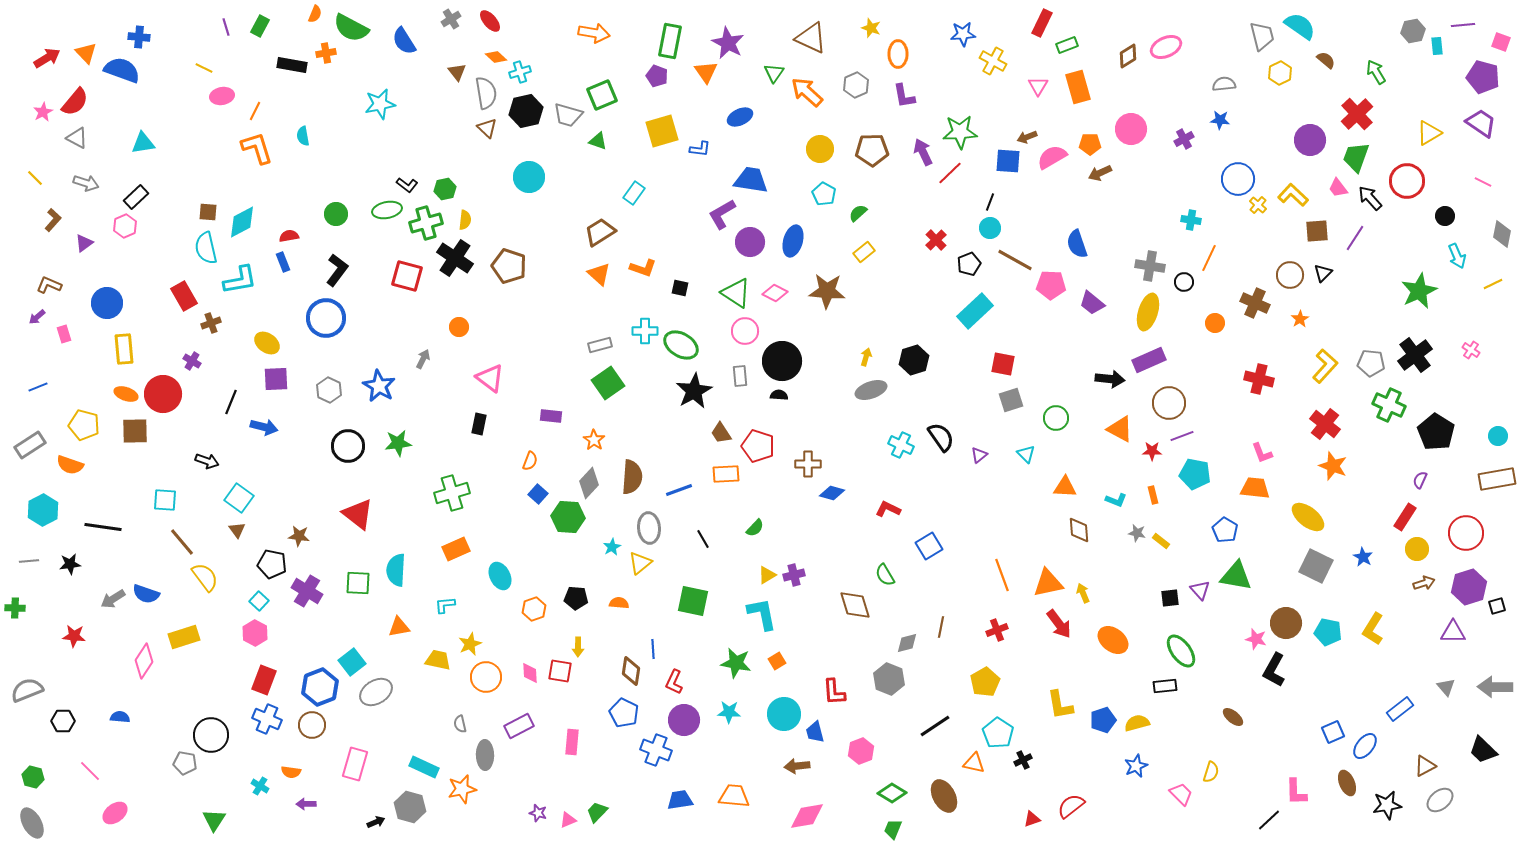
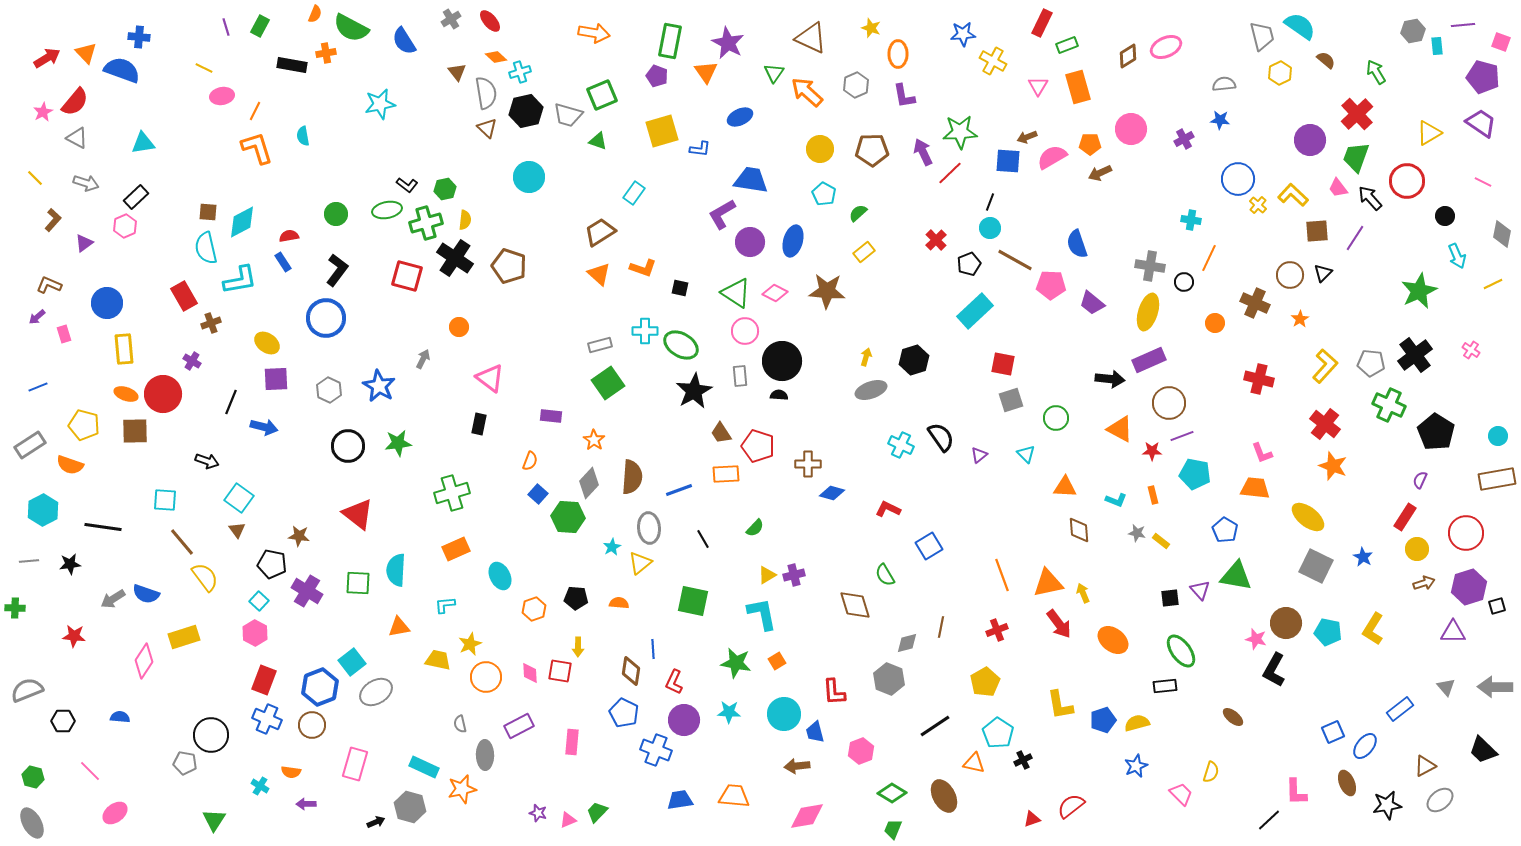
blue rectangle at (283, 262): rotated 12 degrees counterclockwise
